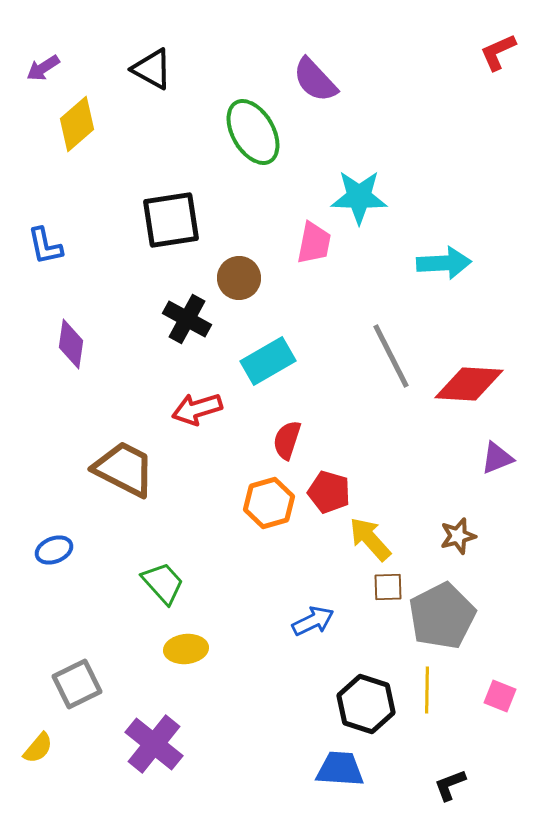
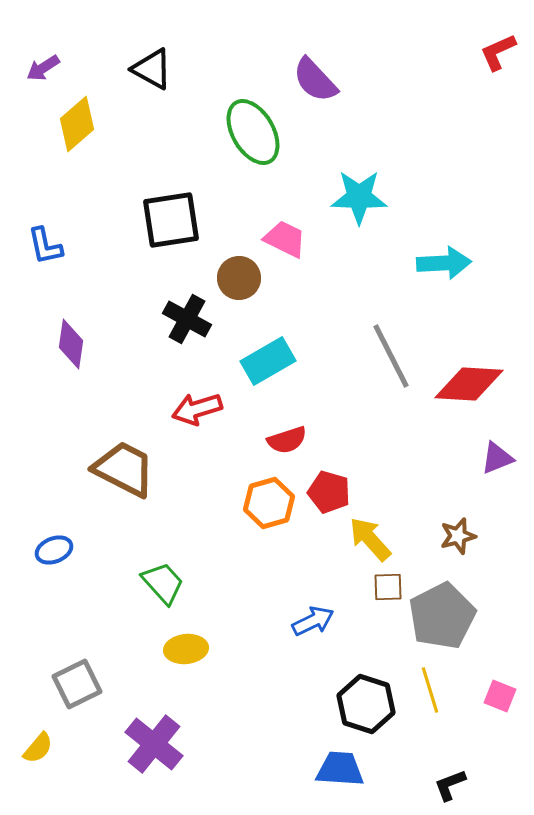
pink trapezoid: moved 29 px left, 4 px up; rotated 75 degrees counterclockwise
red semicircle: rotated 126 degrees counterclockwise
yellow line: moved 3 px right; rotated 18 degrees counterclockwise
